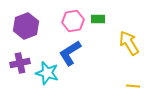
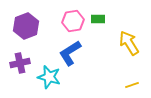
cyan star: moved 2 px right, 4 px down
yellow line: moved 1 px left, 1 px up; rotated 24 degrees counterclockwise
